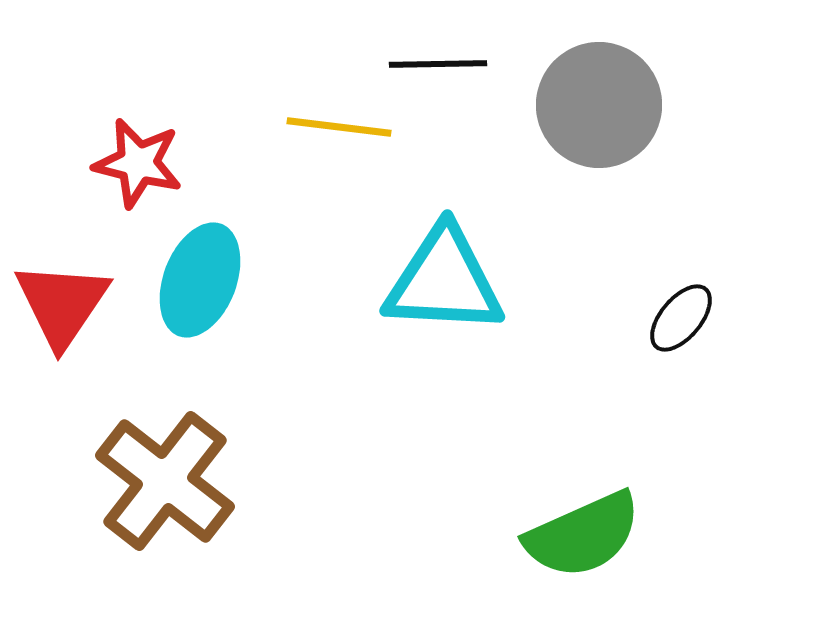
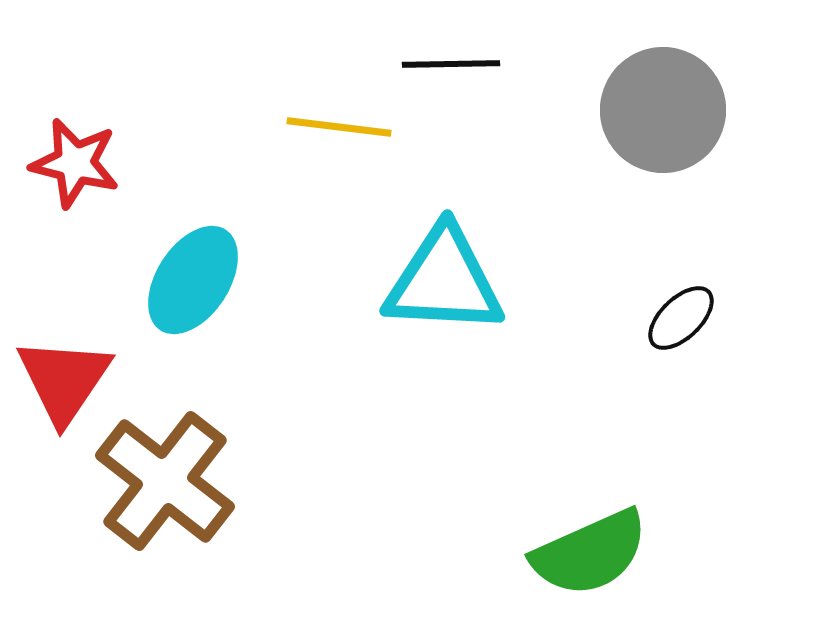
black line: moved 13 px right
gray circle: moved 64 px right, 5 px down
red star: moved 63 px left
cyan ellipse: moved 7 px left; rotated 12 degrees clockwise
red triangle: moved 2 px right, 76 px down
black ellipse: rotated 6 degrees clockwise
green semicircle: moved 7 px right, 18 px down
